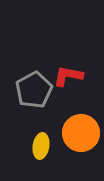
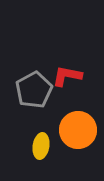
red L-shape: moved 1 px left
orange circle: moved 3 px left, 3 px up
